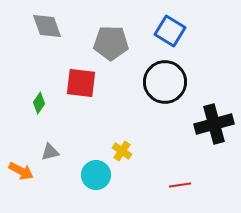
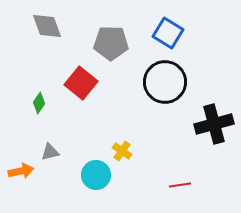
blue square: moved 2 px left, 2 px down
red square: rotated 32 degrees clockwise
orange arrow: rotated 40 degrees counterclockwise
